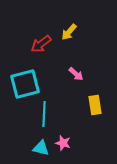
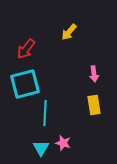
red arrow: moved 15 px left, 5 px down; rotated 15 degrees counterclockwise
pink arrow: moved 18 px right; rotated 42 degrees clockwise
yellow rectangle: moved 1 px left
cyan line: moved 1 px right, 1 px up
cyan triangle: rotated 48 degrees clockwise
